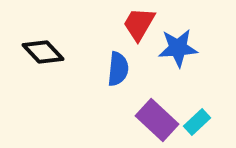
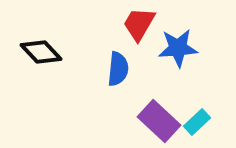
black diamond: moved 2 px left
purple rectangle: moved 2 px right, 1 px down
